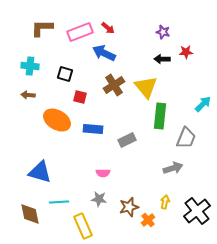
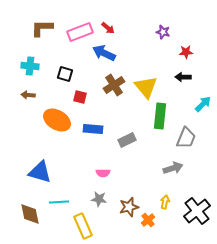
black arrow: moved 21 px right, 18 px down
